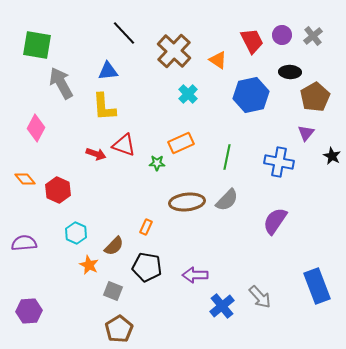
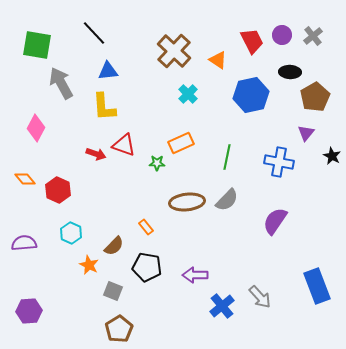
black line at (124, 33): moved 30 px left
orange rectangle at (146, 227): rotated 63 degrees counterclockwise
cyan hexagon at (76, 233): moved 5 px left
